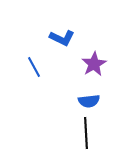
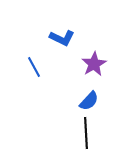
blue semicircle: rotated 40 degrees counterclockwise
